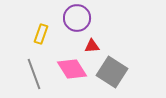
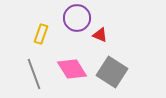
red triangle: moved 8 px right, 11 px up; rotated 28 degrees clockwise
